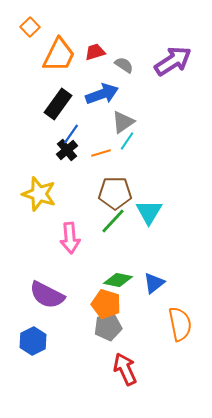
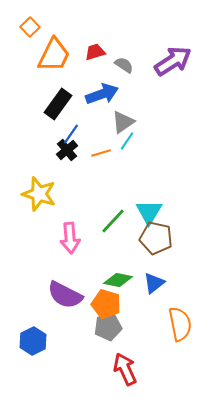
orange trapezoid: moved 5 px left
brown pentagon: moved 41 px right, 45 px down; rotated 12 degrees clockwise
purple semicircle: moved 18 px right
